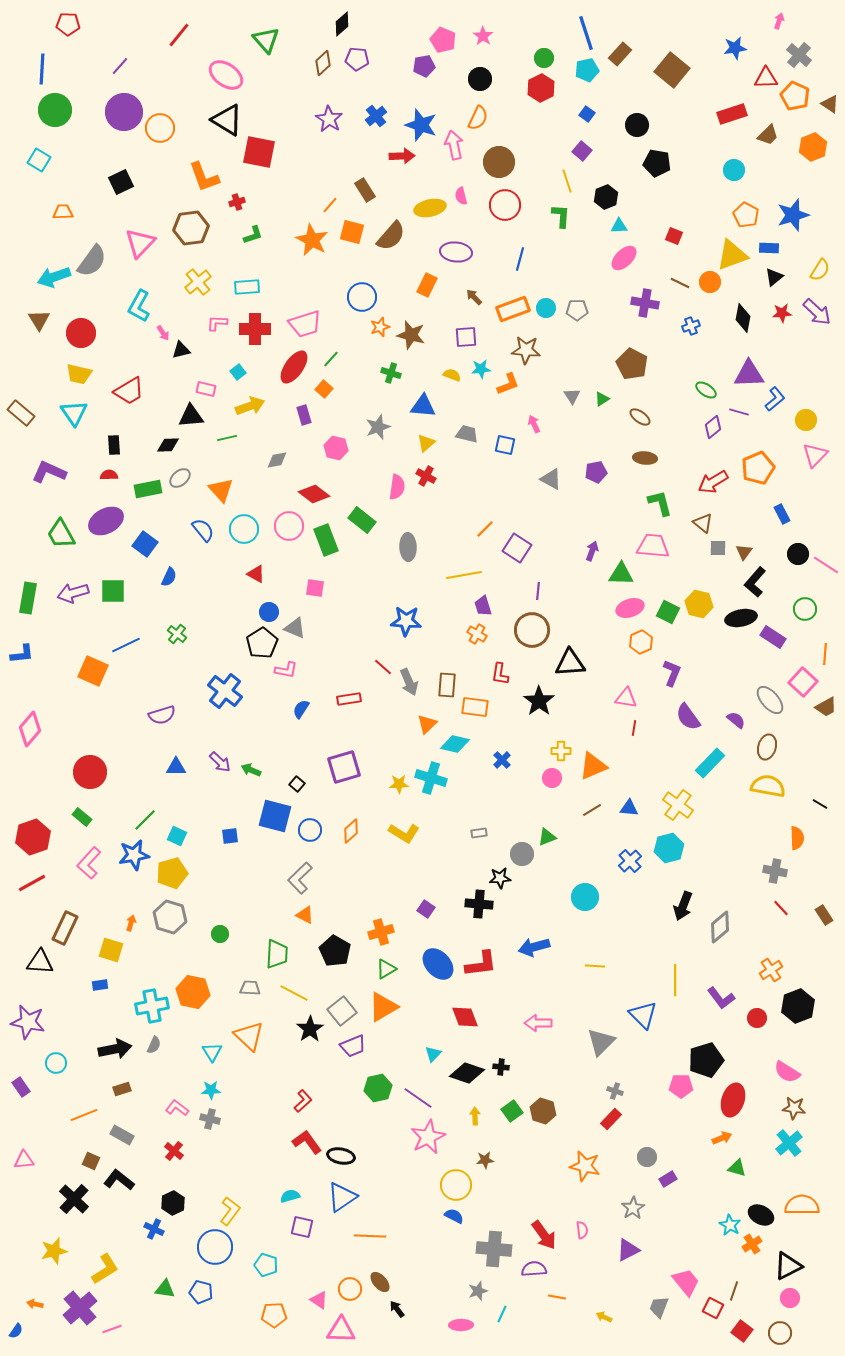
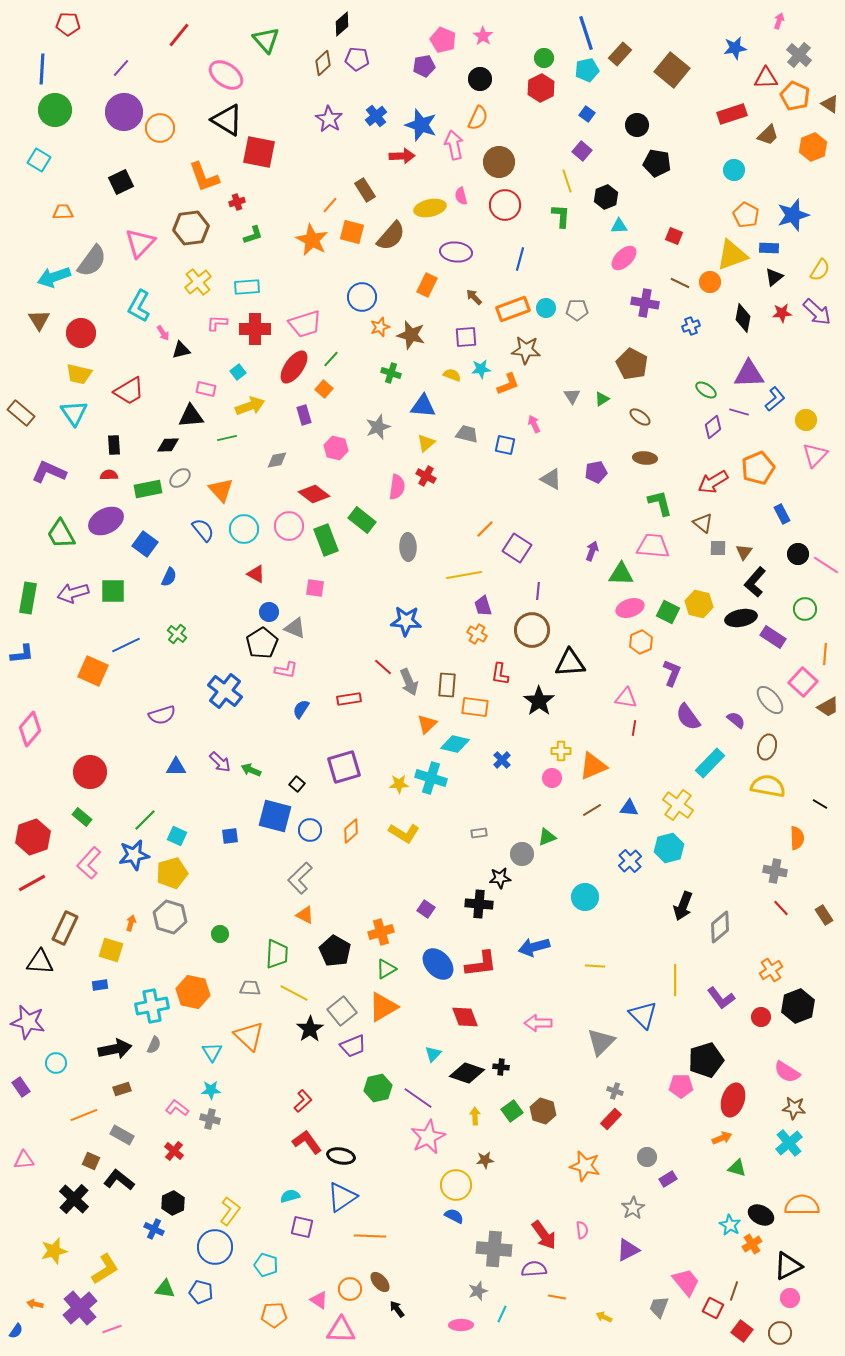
purple line at (120, 66): moved 1 px right, 2 px down
brown trapezoid at (826, 707): moved 2 px right
red circle at (757, 1018): moved 4 px right, 1 px up
